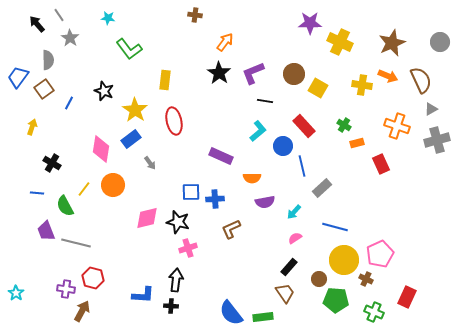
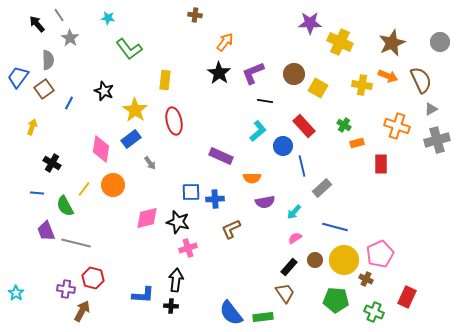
red rectangle at (381, 164): rotated 24 degrees clockwise
brown circle at (319, 279): moved 4 px left, 19 px up
